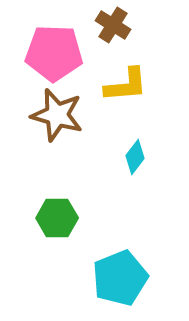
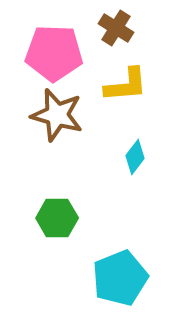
brown cross: moved 3 px right, 3 px down
